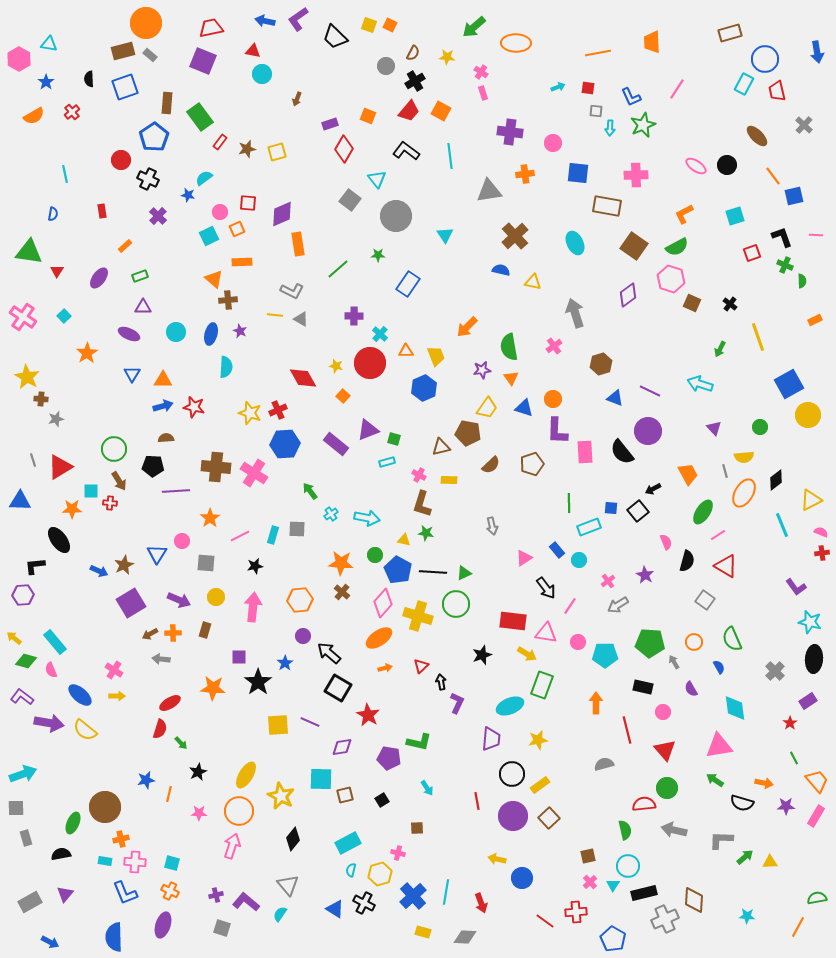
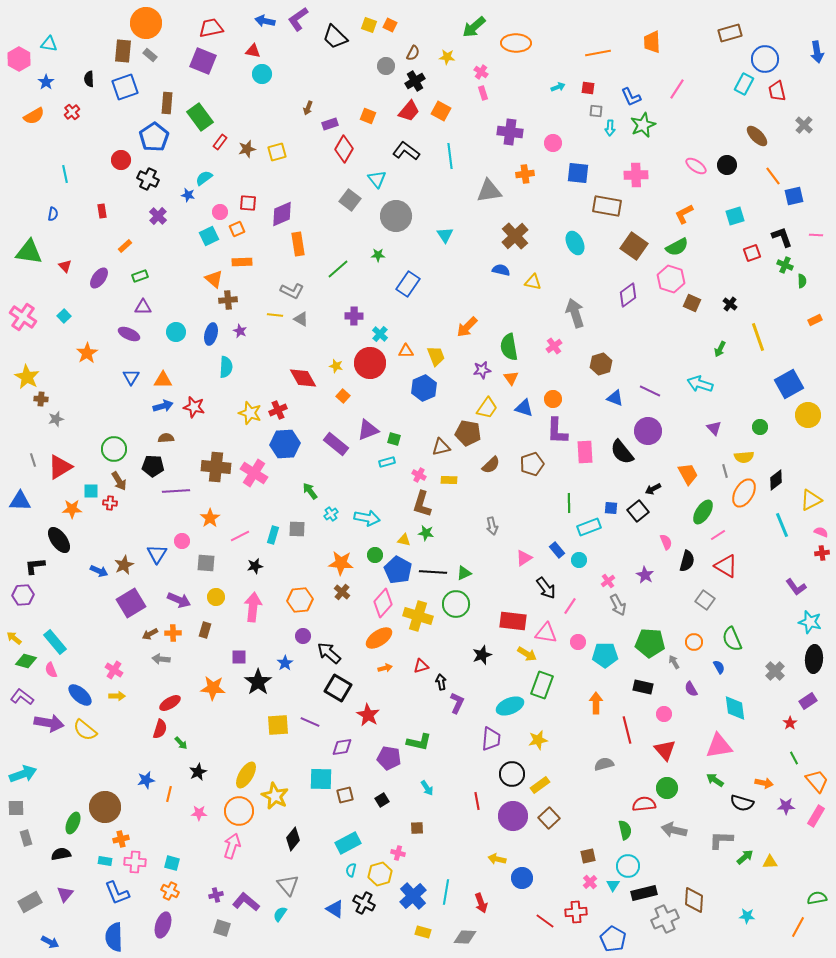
brown rectangle at (123, 51): rotated 70 degrees counterclockwise
brown arrow at (297, 99): moved 11 px right, 9 px down
red triangle at (57, 271): moved 8 px right, 5 px up; rotated 16 degrees counterclockwise
blue triangle at (132, 374): moved 1 px left, 3 px down
gray arrow at (618, 605): rotated 85 degrees counterclockwise
red triangle at (421, 666): rotated 28 degrees clockwise
pink circle at (663, 712): moved 1 px right, 2 px down
yellow star at (281, 796): moved 6 px left
blue L-shape at (125, 893): moved 8 px left
